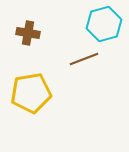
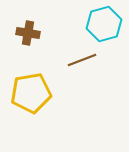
brown line: moved 2 px left, 1 px down
